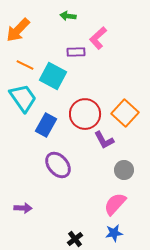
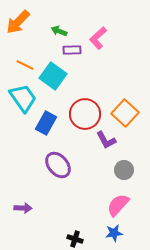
green arrow: moved 9 px left, 15 px down; rotated 14 degrees clockwise
orange arrow: moved 8 px up
purple rectangle: moved 4 px left, 2 px up
cyan square: rotated 8 degrees clockwise
blue rectangle: moved 2 px up
purple L-shape: moved 2 px right
pink semicircle: moved 3 px right, 1 px down
black cross: rotated 35 degrees counterclockwise
